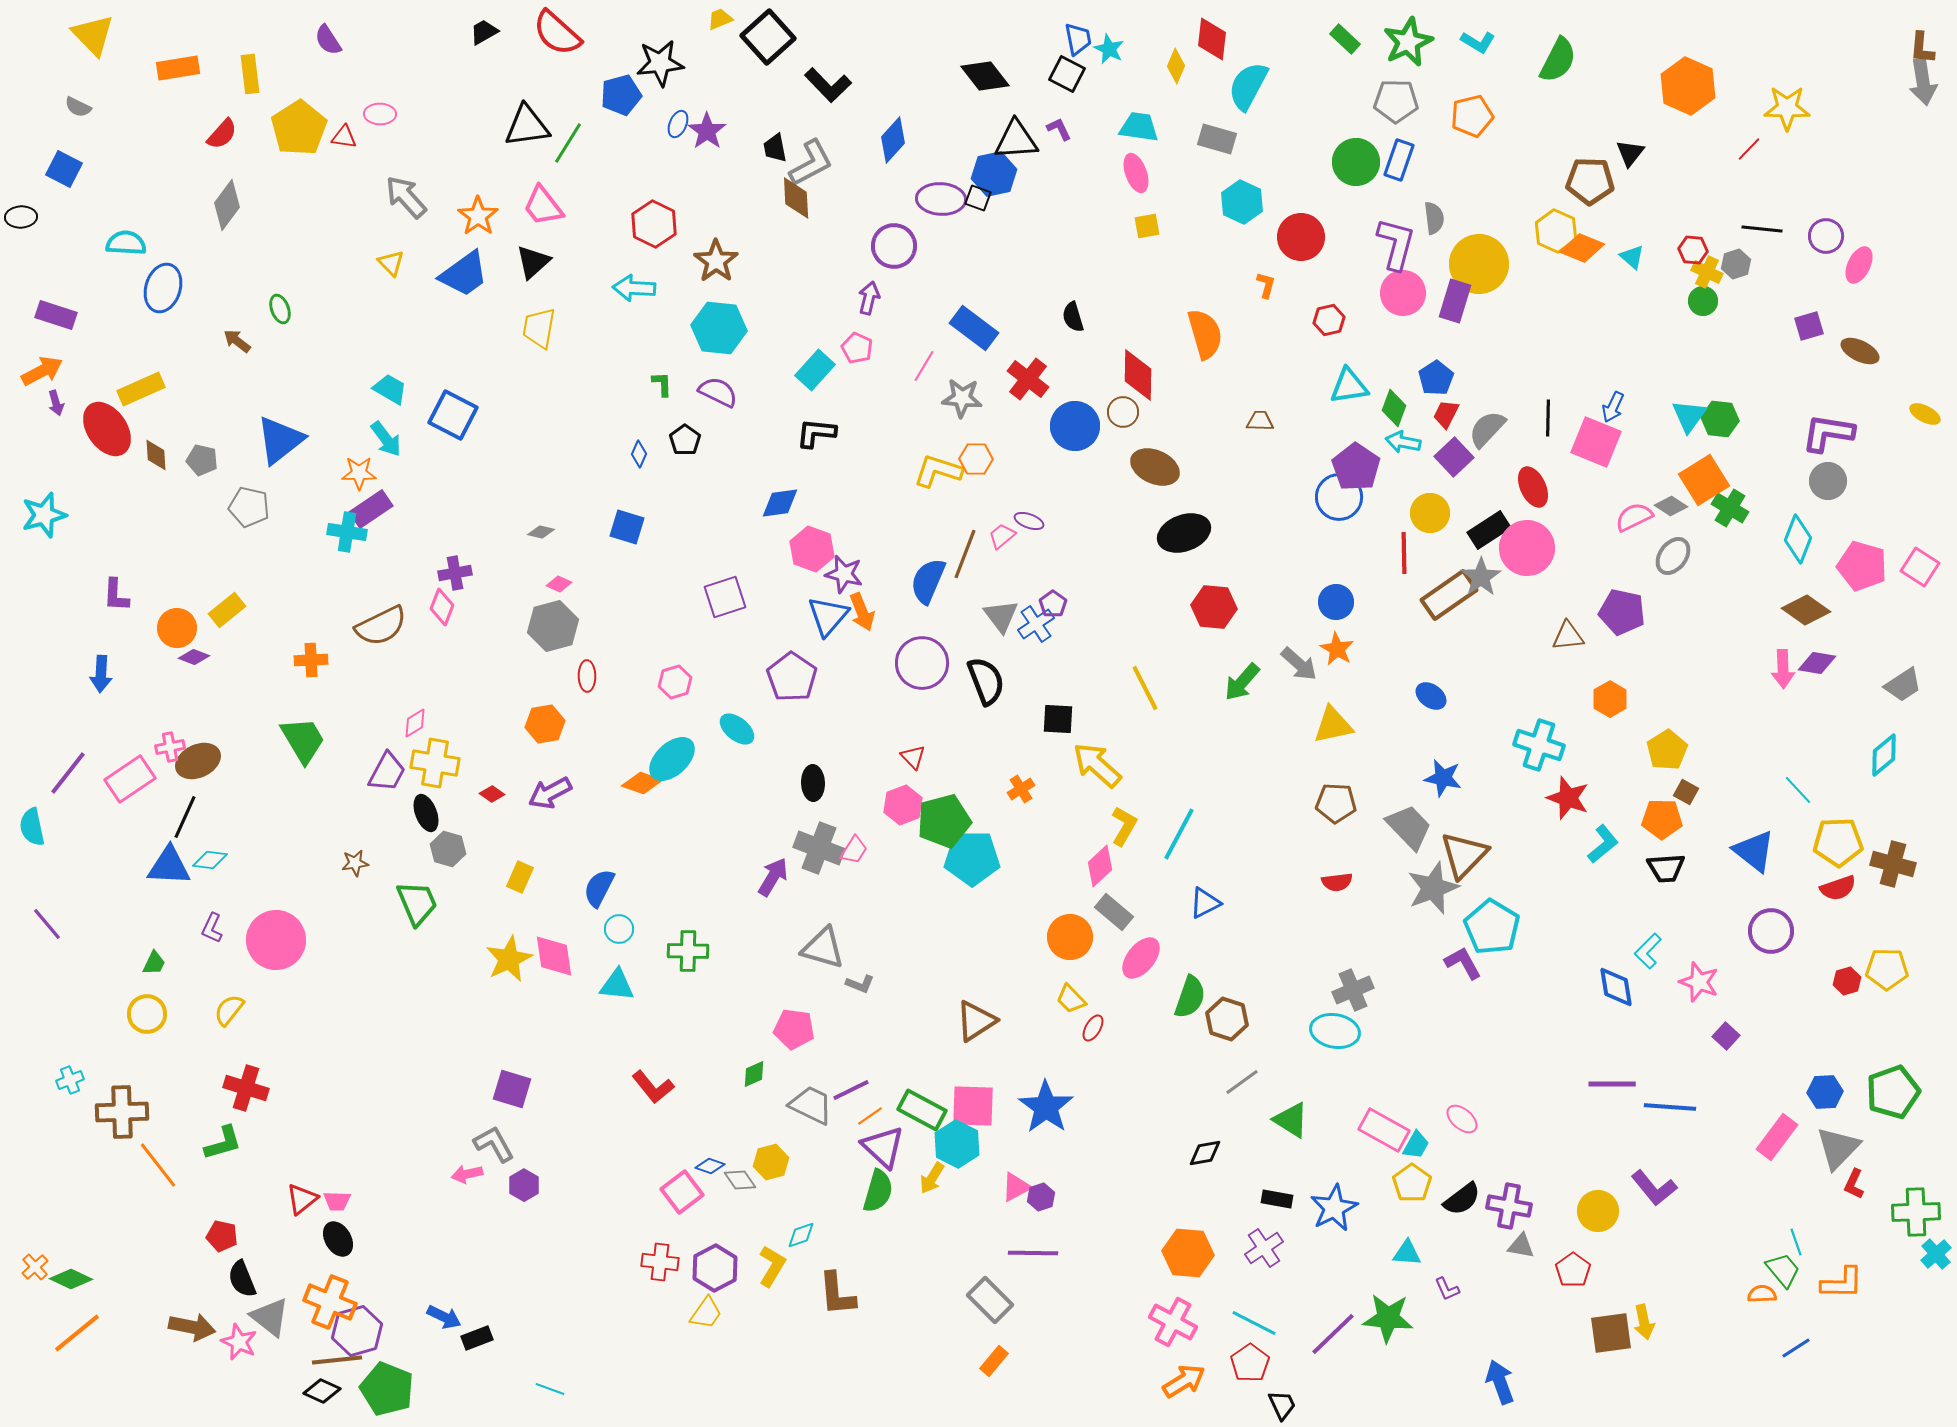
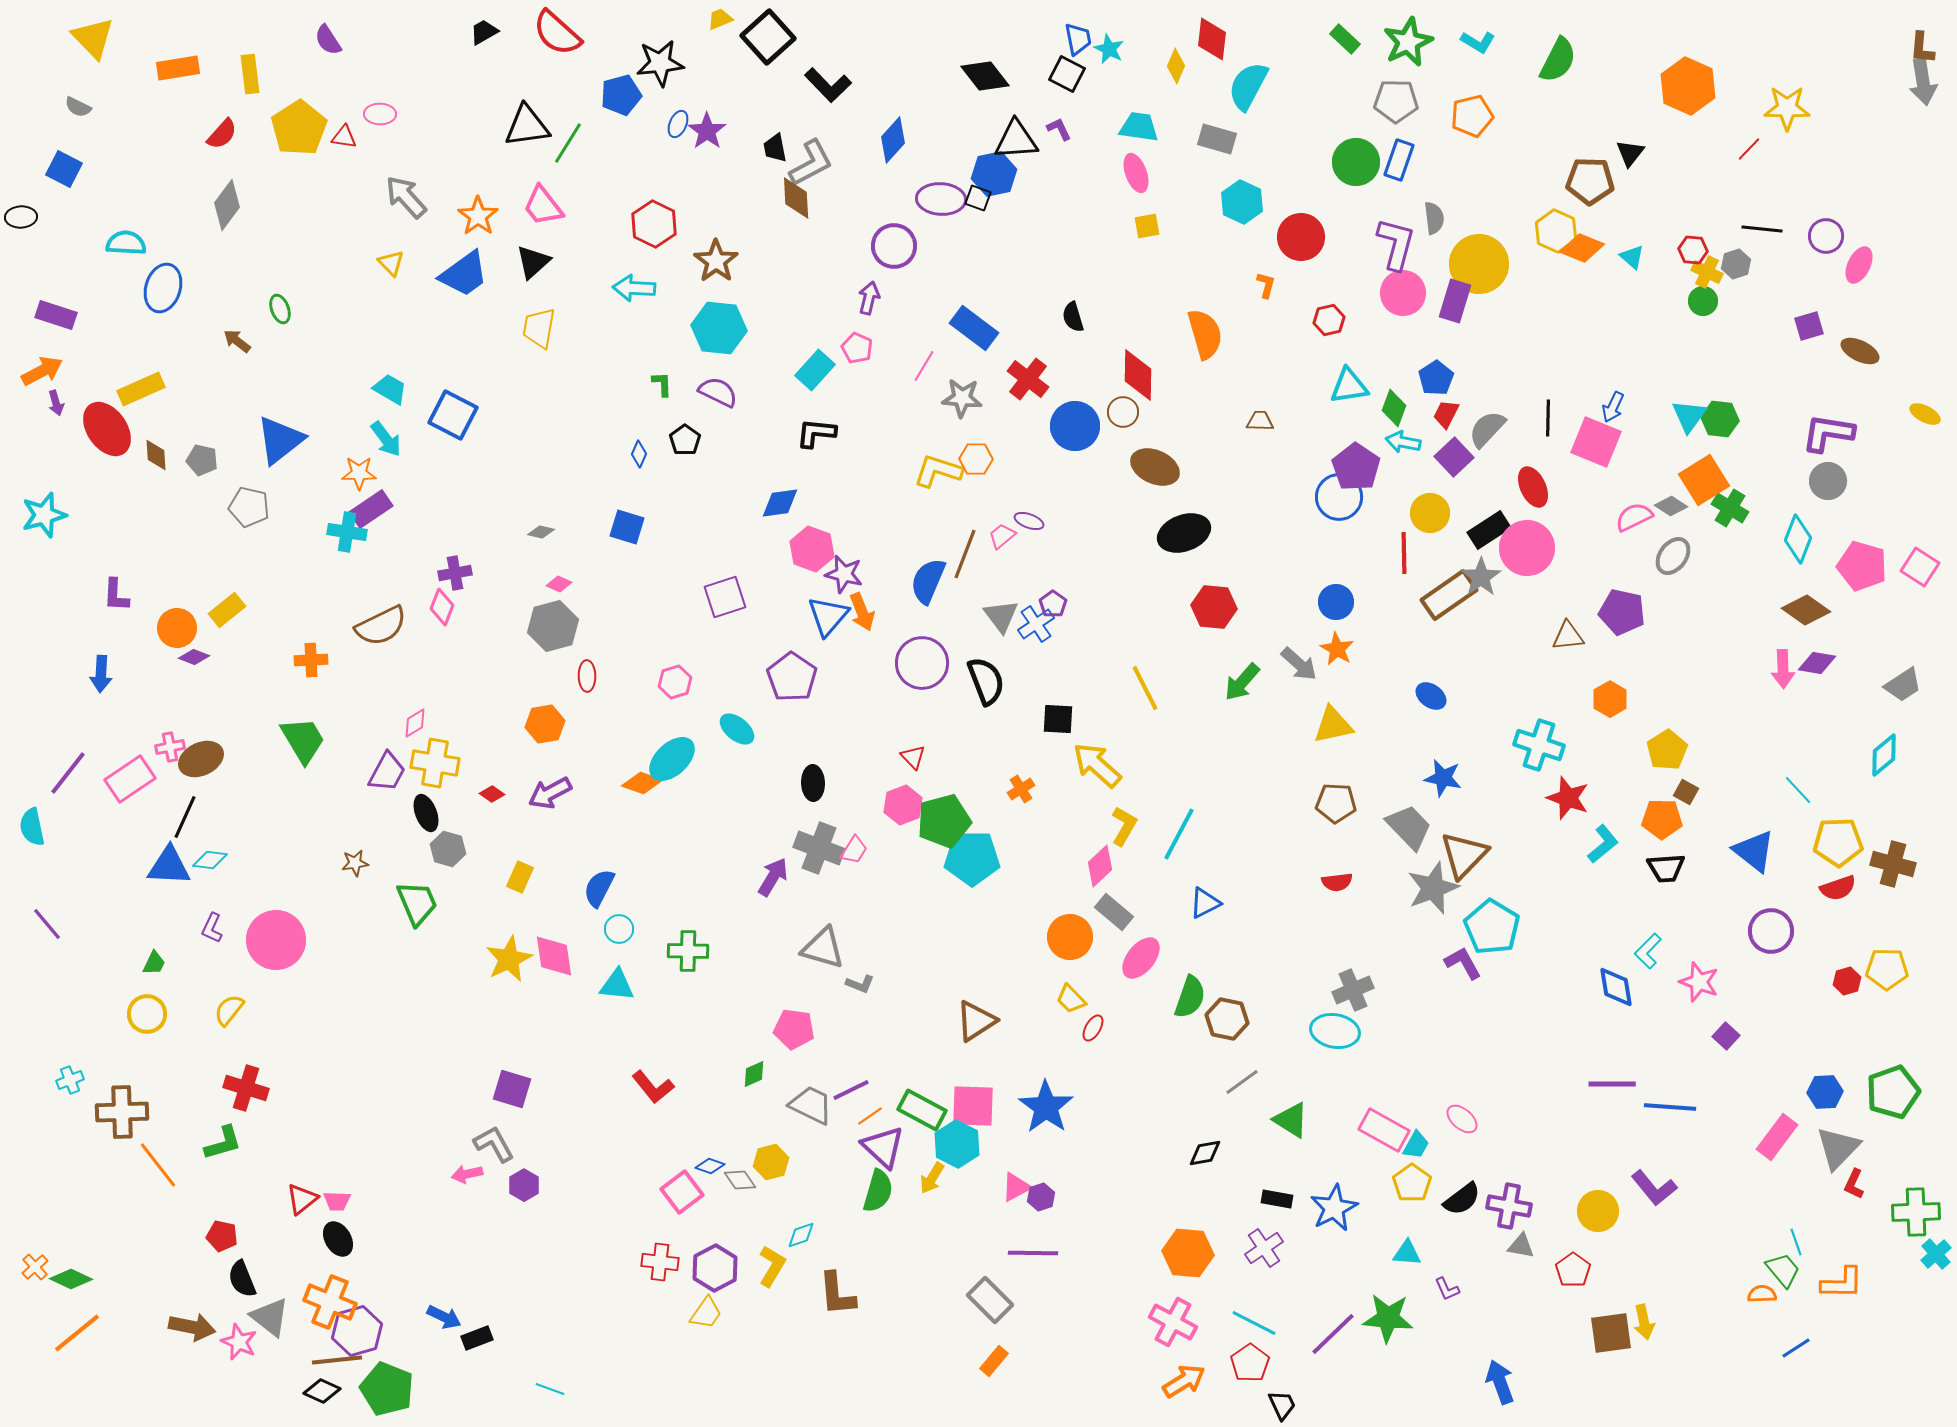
yellow triangle at (93, 35): moved 3 px down
brown ellipse at (198, 761): moved 3 px right, 2 px up
brown hexagon at (1227, 1019): rotated 6 degrees counterclockwise
